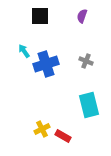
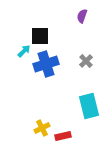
black square: moved 20 px down
cyan arrow: rotated 80 degrees clockwise
gray cross: rotated 24 degrees clockwise
cyan rectangle: moved 1 px down
yellow cross: moved 1 px up
red rectangle: rotated 42 degrees counterclockwise
